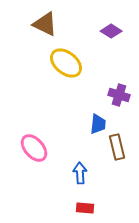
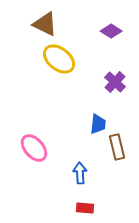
yellow ellipse: moved 7 px left, 4 px up
purple cross: moved 4 px left, 13 px up; rotated 25 degrees clockwise
